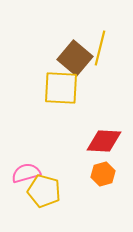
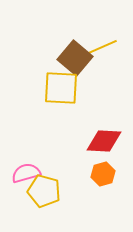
yellow line: rotated 52 degrees clockwise
